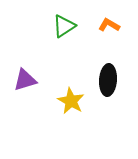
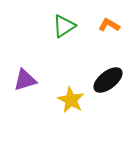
black ellipse: rotated 48 degrees clockwise
yellow star: moved 1 px up
